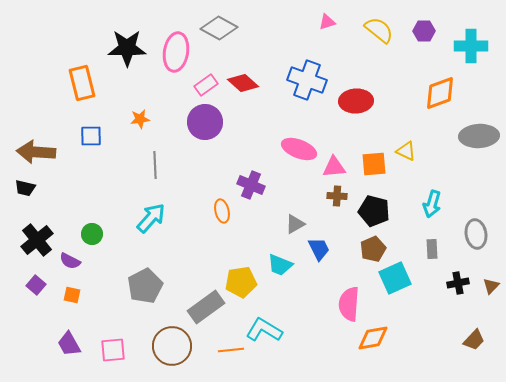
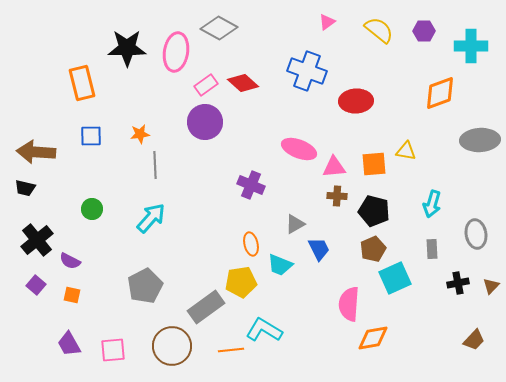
pink triangle at (327, 22): rotated 18 degrees counterclockwise
blue cross at (307, 80): moved 9 px up
orange star at (140, 119): moved 15 px down
gray ellipse at (479, 136): moved 1 px right, 4 px down
yellow triangle at (406, 151): rotated 15 degrees counterclockwise
orange ellipse at (222, 211): moved 29 px right, 33 px down
green circle at (92, 234): moved 25 px up
